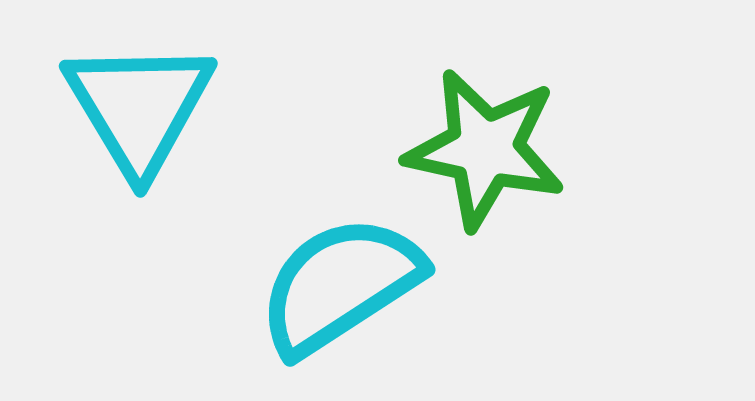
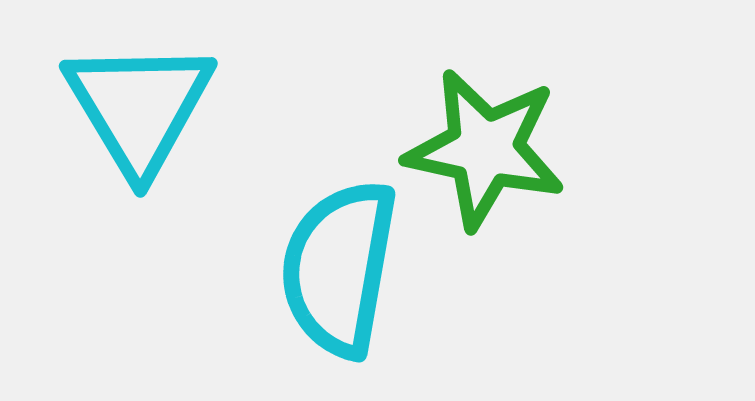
cyan semicircle: moved 1 px left, 17 px up; rotated 47 degrees counterclockwise
